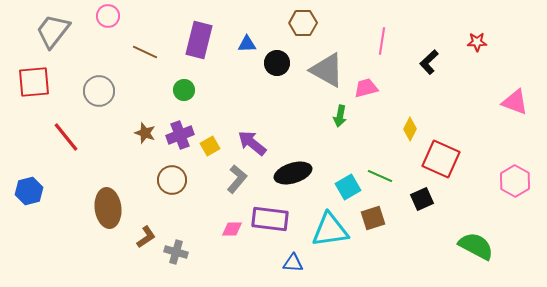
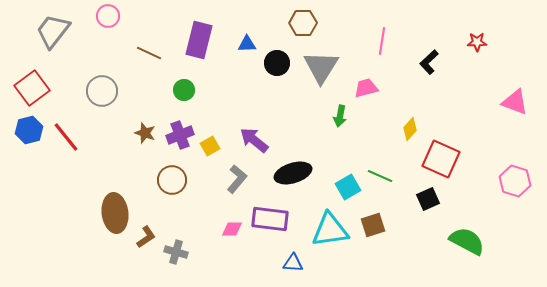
brown line at (145, 52): moved 4 px right, 1 px down
gray triangle at (327, 70): moved 6 px left, 3 px up; rotated 33 degrees clockwise
red square at (34, 82): moved 2 px left, 6 px down; rotated 32 degrees counterclockwise
gray circle at (99, 91): moved 3 px right
yellow diamond at (410, 129): rotated 15 degrees clockwise
purple arrow at (252, 143): moved 2 px right, 3 px up
pink hexagon at (515, 181): rotated 12 degrees counterclockwise
blue hexagon at (29, 191): moved 61 px up
black square at (422, 199): moved 6 px right
brown ellipse at (108, 208): moved 7 px right, 5 px down
brown square at (373, 218): moved 7 px down
green semicircle at (476, 246): moved 9 px left, 5 px up
